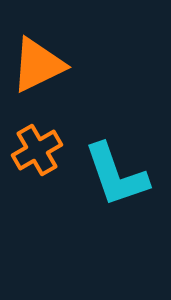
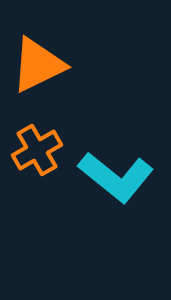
cyan L-shape: moved 2 px down; rotated 32 degrees counterclockwise
